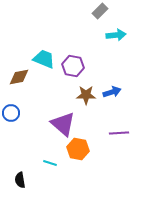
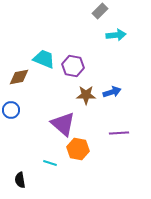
blue circle: moved 3 px up
